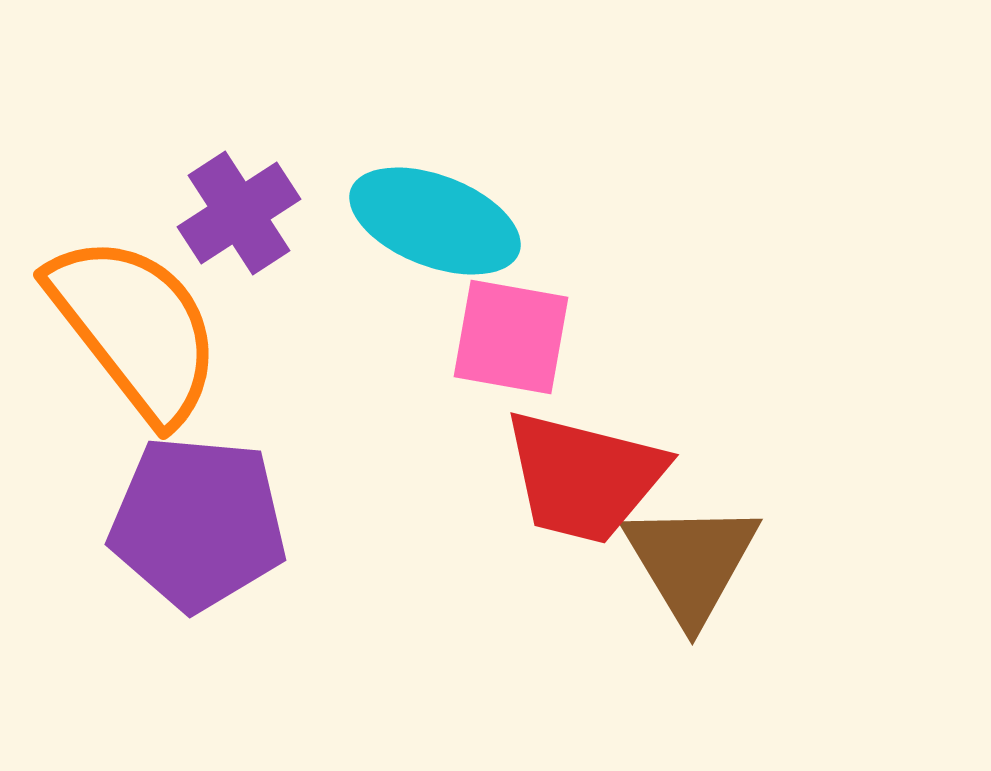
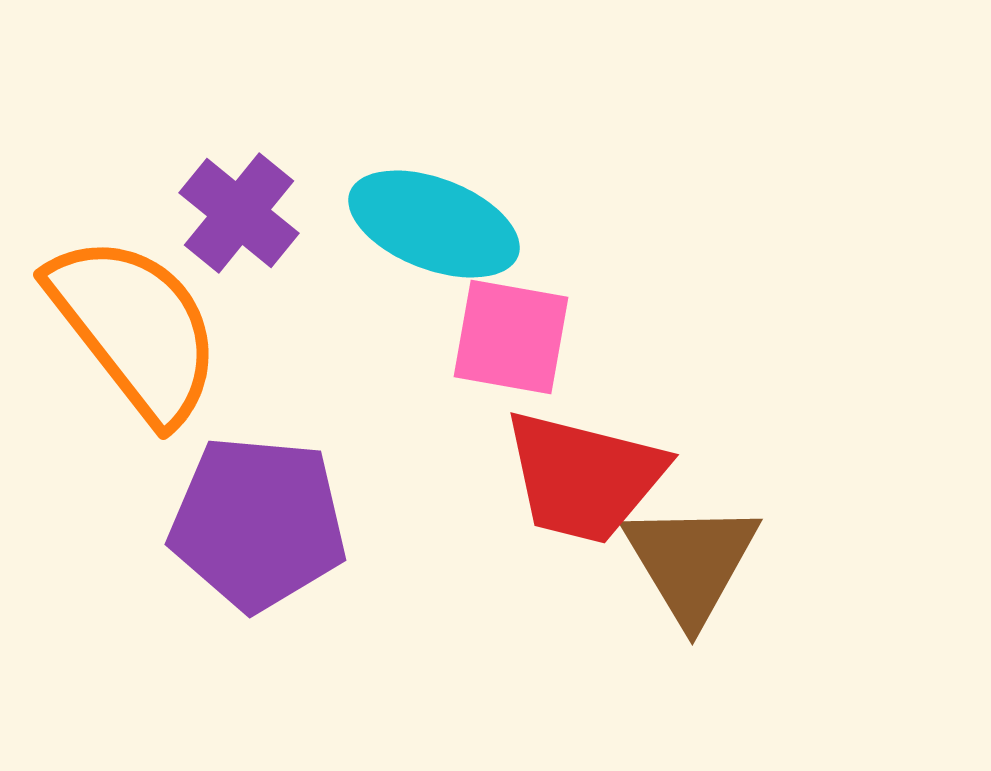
purple cross: rotated 18 degrees counterclockwise
cyan ellipse: moved 1 px left, 3 px down
purple pentagon: moved 60 px right
